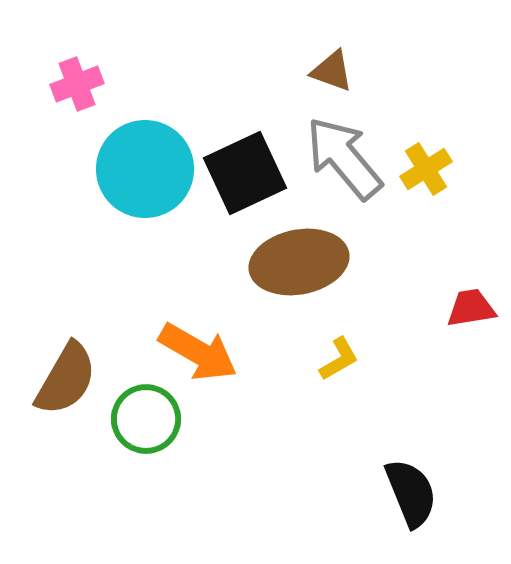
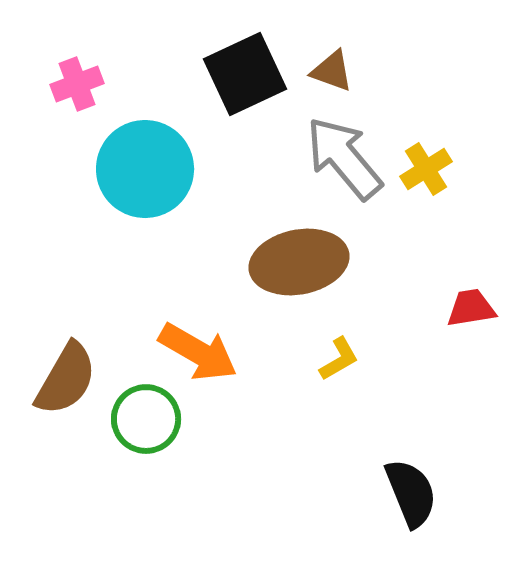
black square: moved 99 px up
